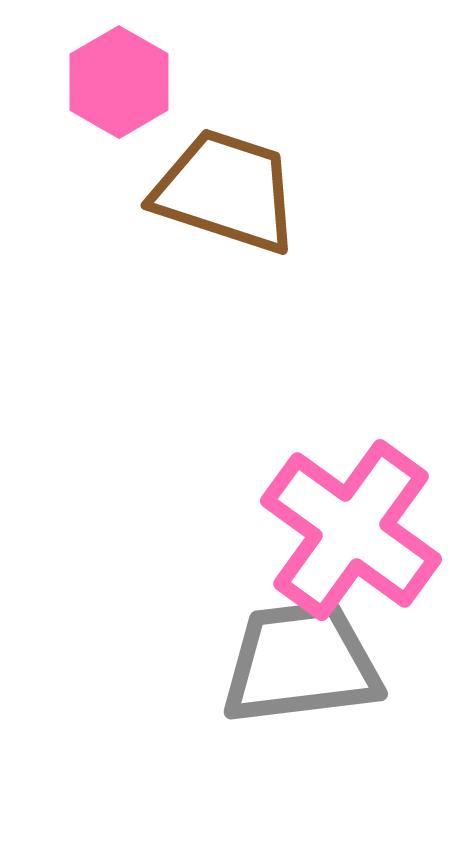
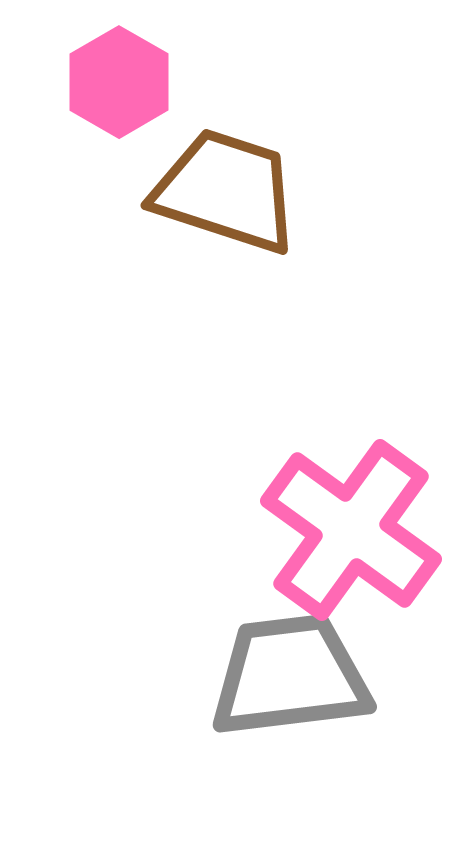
gray trapezoid: moved 11 px left, 13 px down
